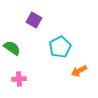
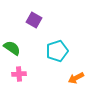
cyan pentagon: moved 3 px left, 4 px down; rotated 10 degrees clockwise
orange arrow: moved 3 px left, 7 px down
pink cross: moved 5 px up
